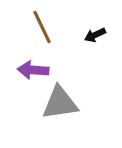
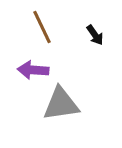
black arrow: rotated 100 degrees counterclockwise
gray triangle: moved 1 px right, 1 px down
